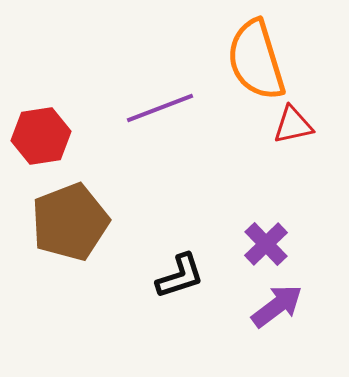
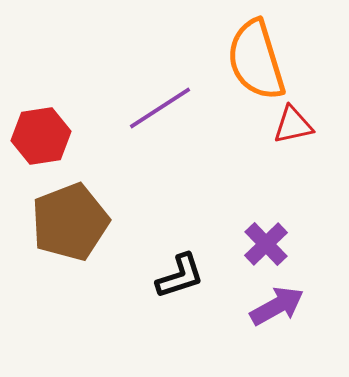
purple line: rotated 12 degrees counterclockwise
purple arrow: rotated 8 degrees clockwise
